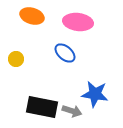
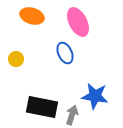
pink ellipse: rotated 56 degrees clockwise
blue ellipse: rotated 25 degrees clockwise
blue star: moved 2 px down
gray arrow: moved 4 px down; rotated 90 degrees counterclockwise
